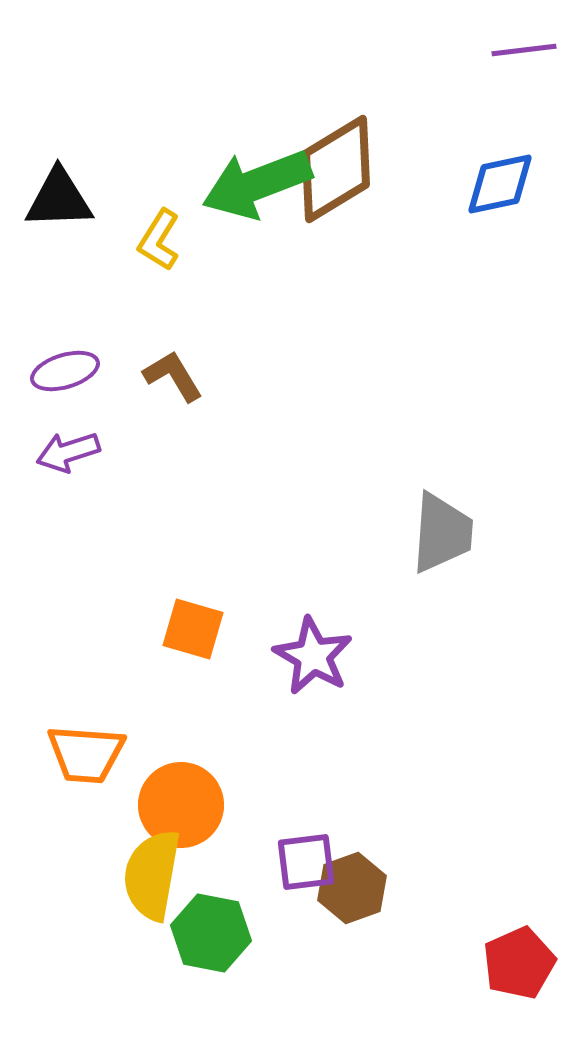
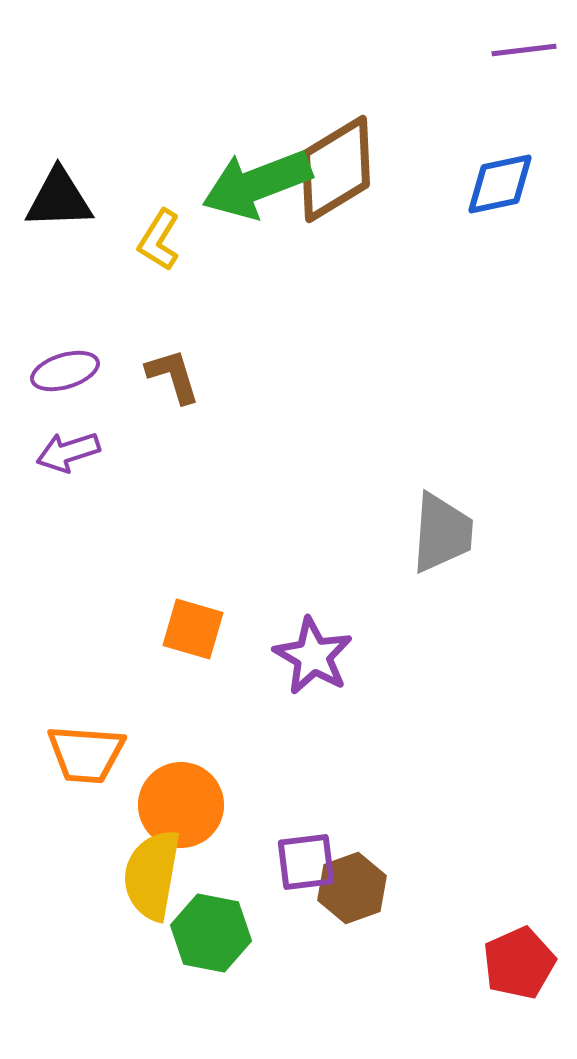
brown L-shape: rotated 14 degrees clockwise
